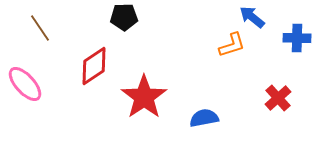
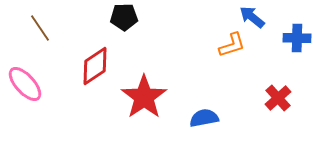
red diamond: moved 1 px right
